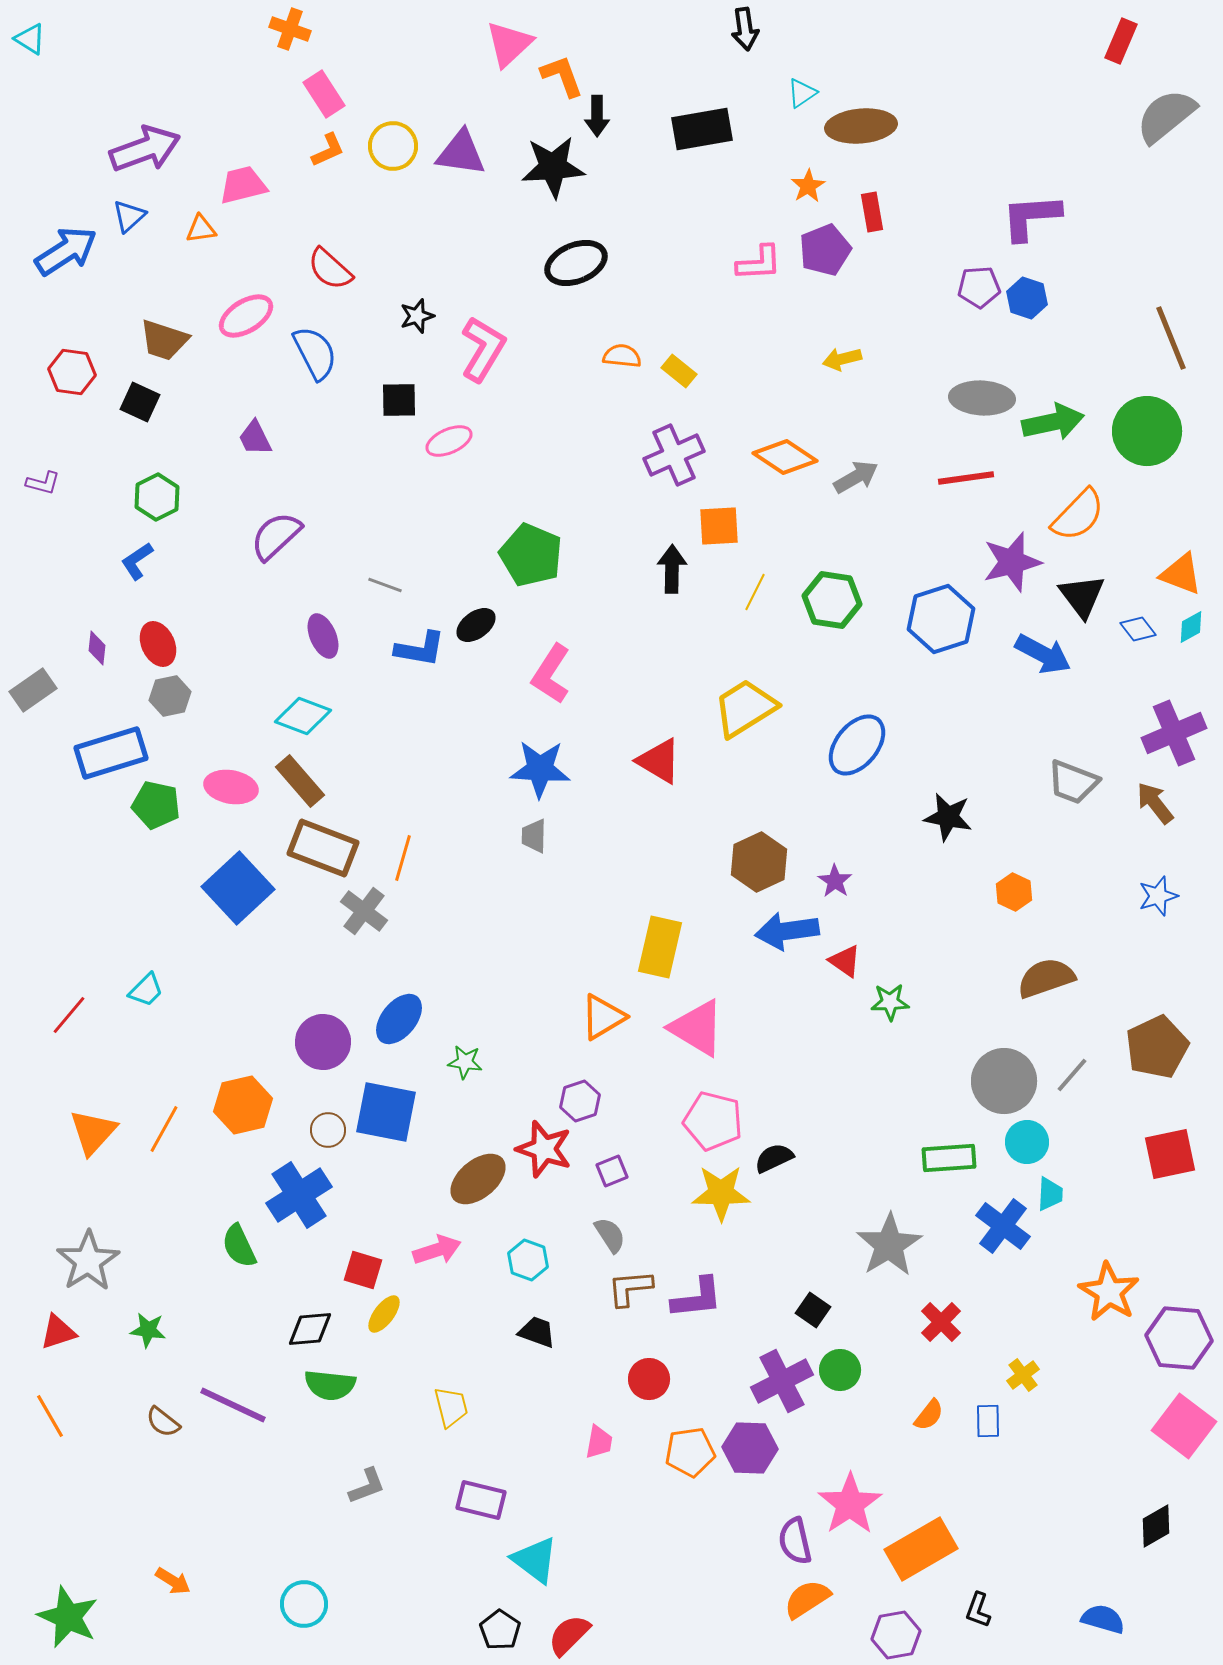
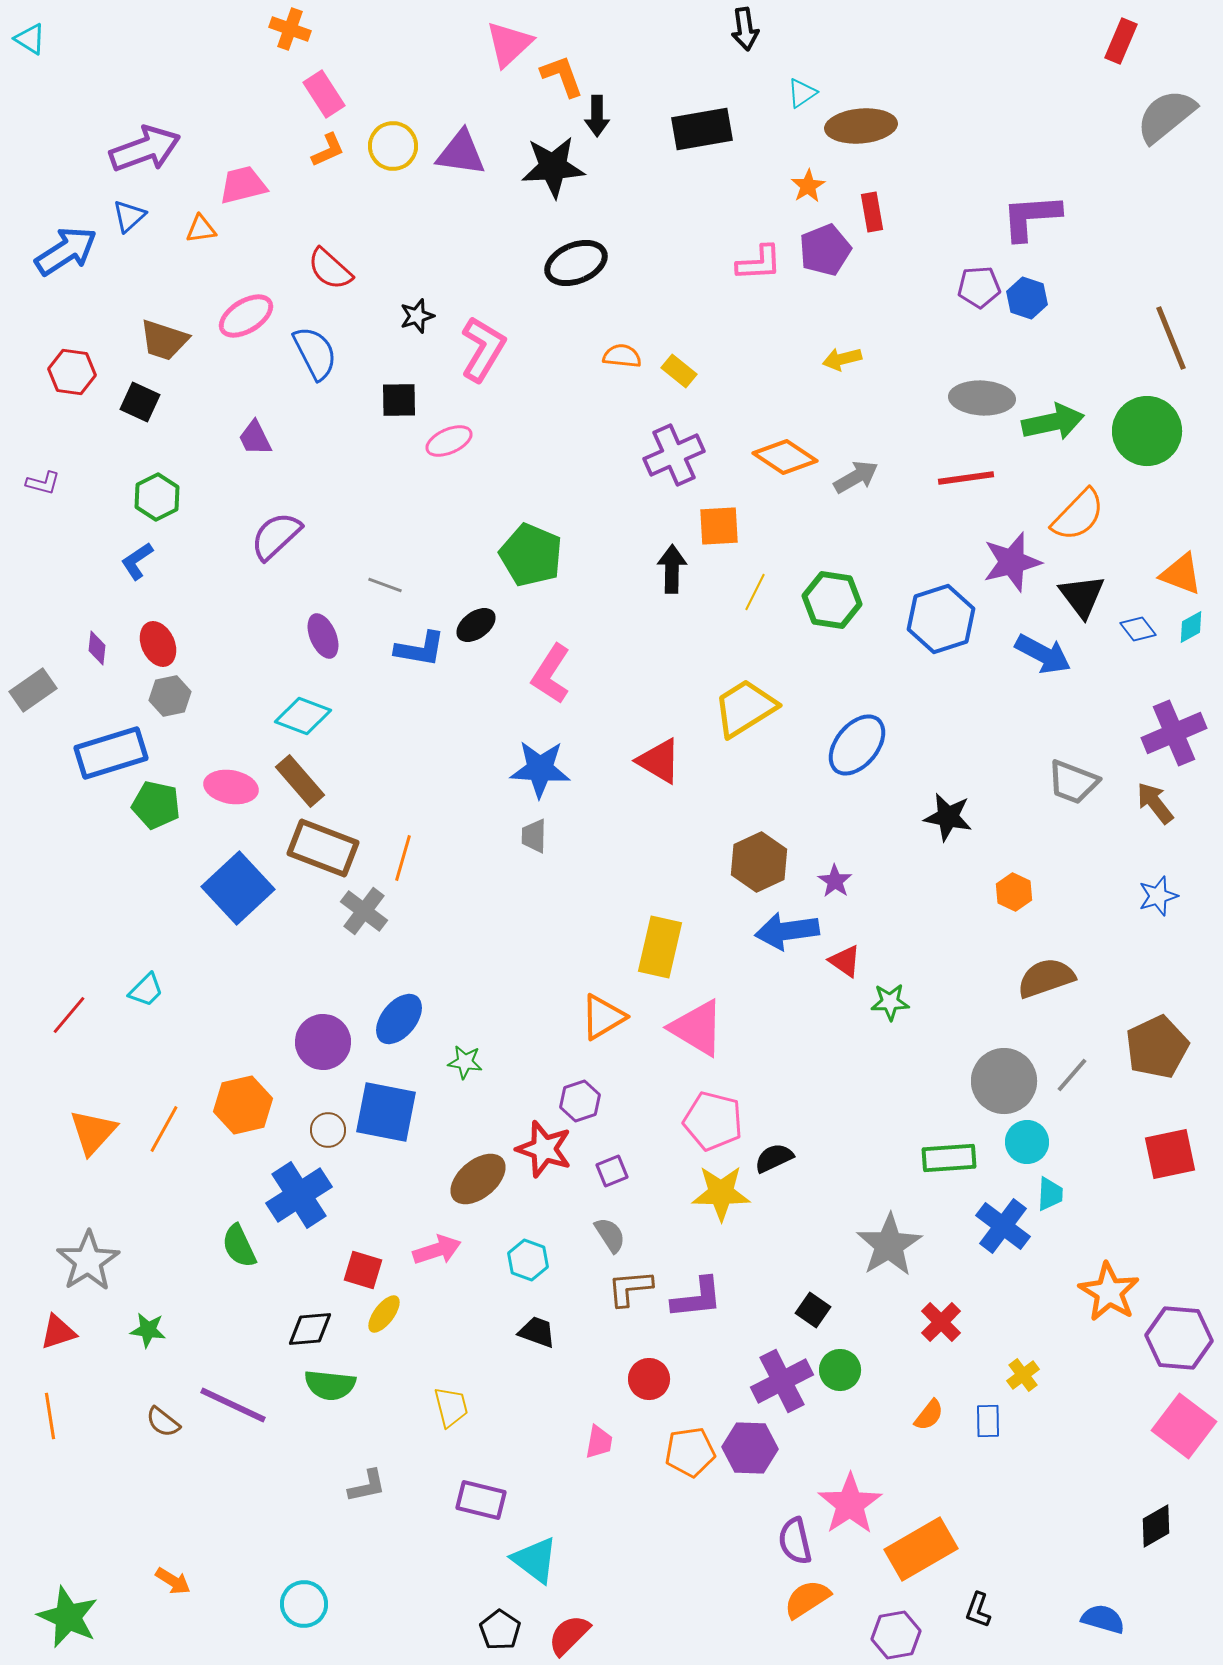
orange line at (50, 1416): rotated 21 degrees clockwise
gray L-shape at (367, 1486): rotated 9 degrees clockwise
